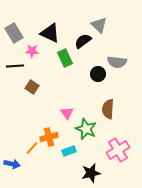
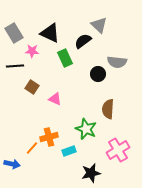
pink triangle: moved 12 px left, 14 px up; rotated 32 degrees counterclockwise
